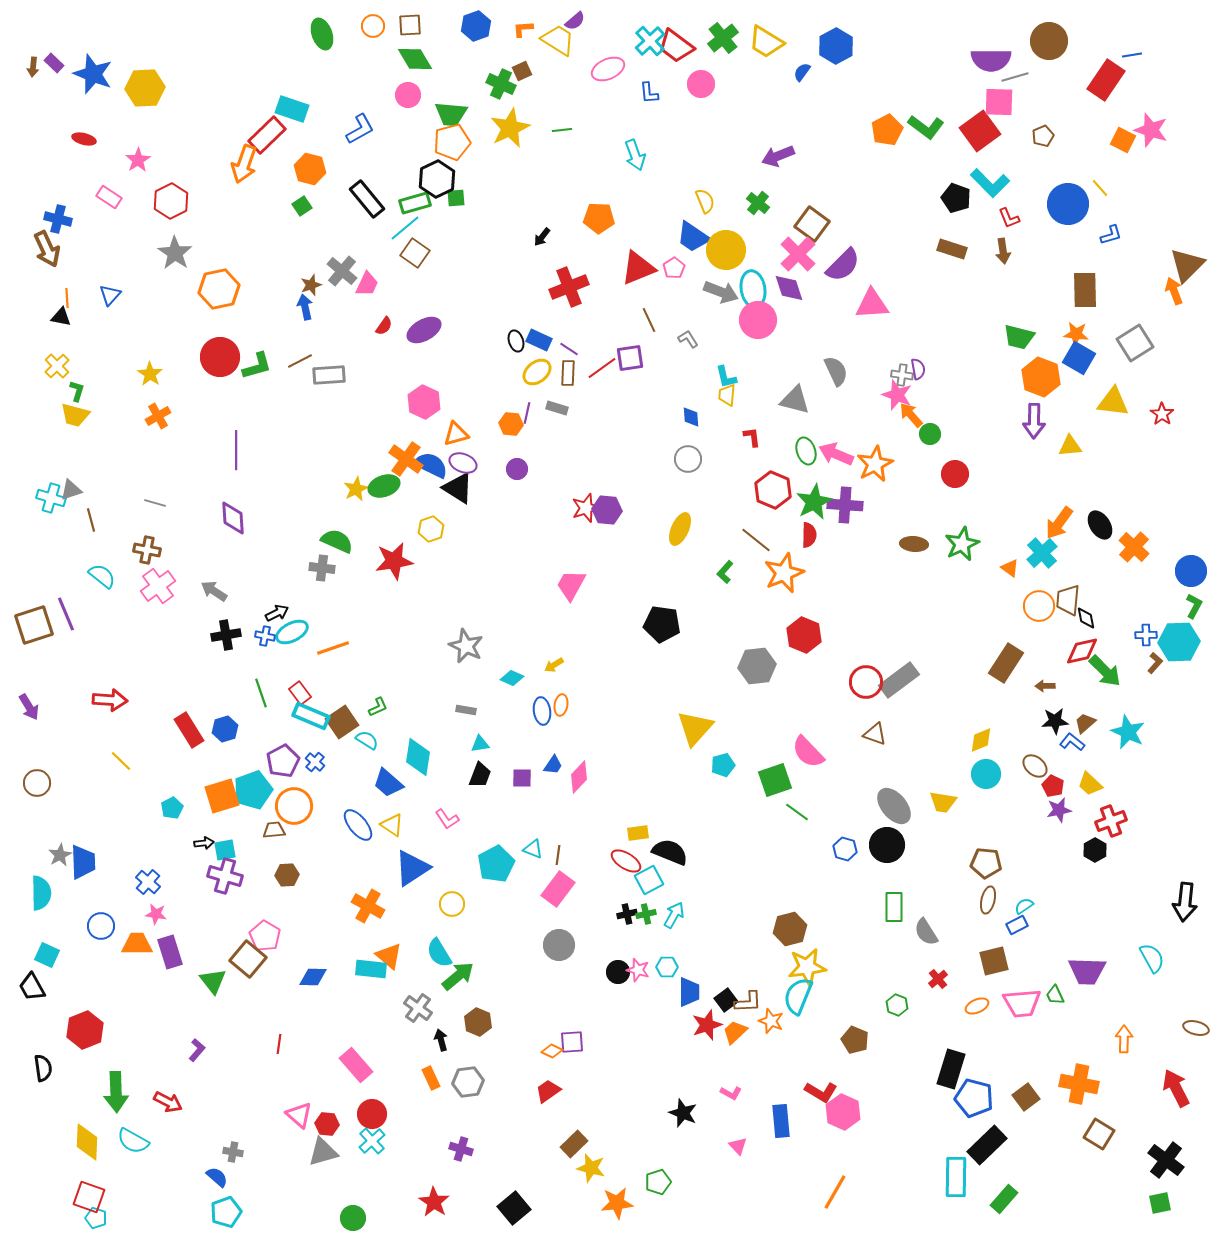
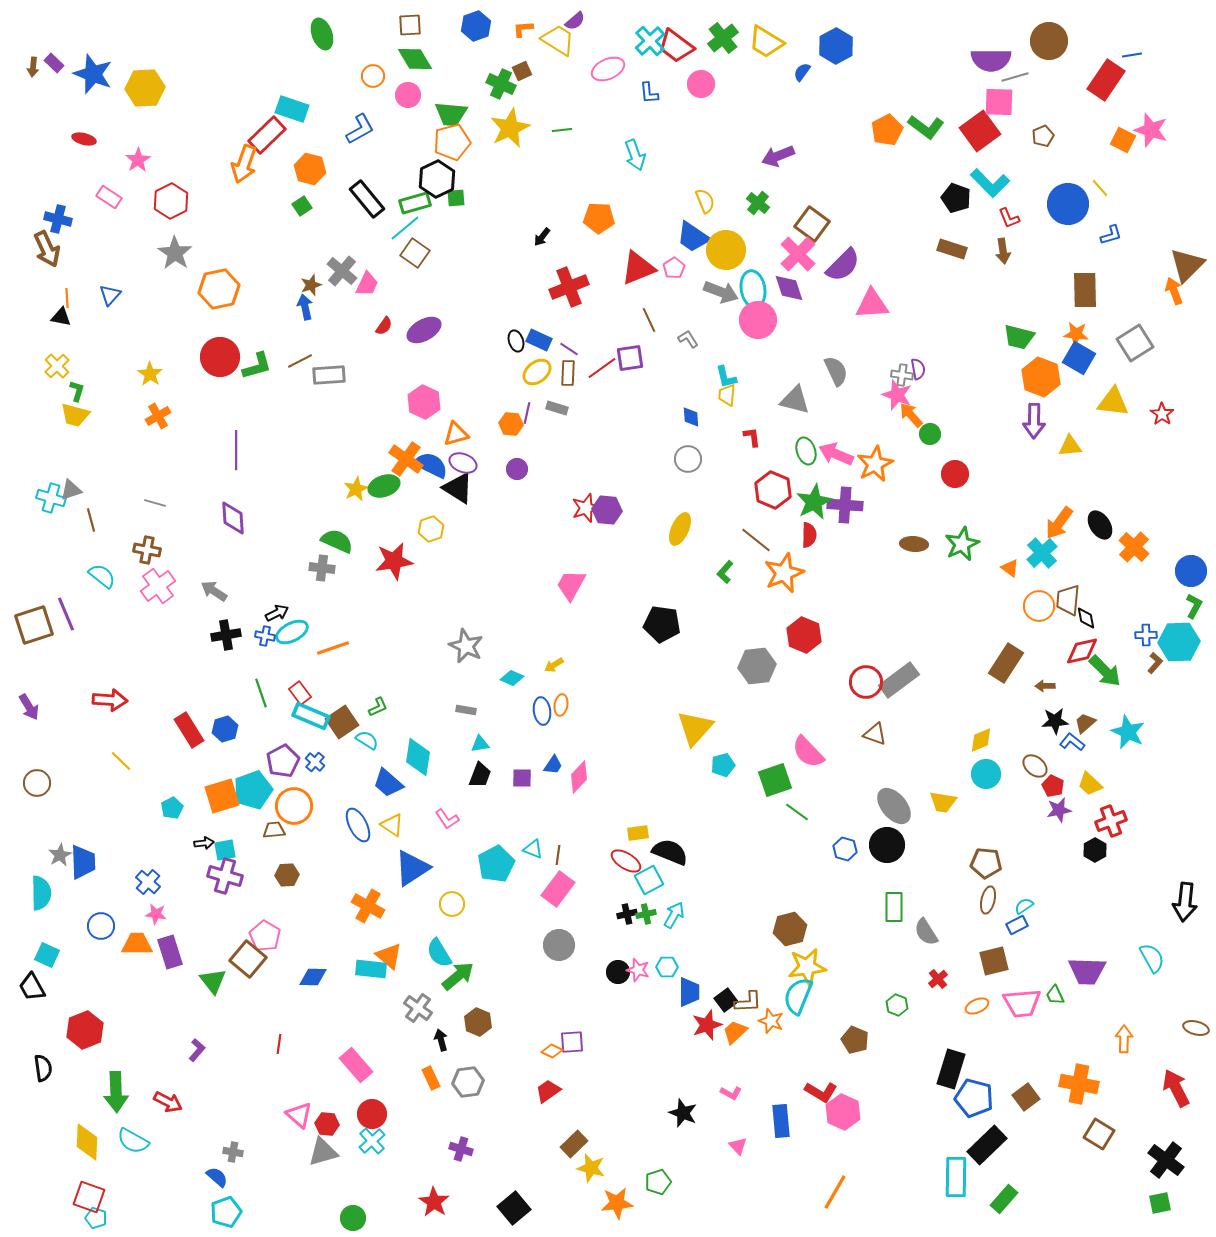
orange circle at (373, 26): moved 50 px down
blue ellipse at (358, 825): rotated 12 degrees clockwise
